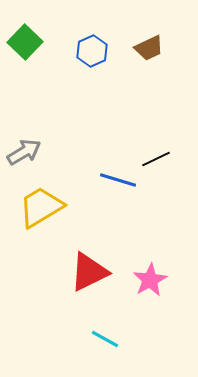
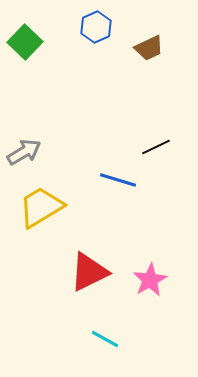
blue hexagon: moved 4 px right, 24 px up
black line: moved 12 px up
